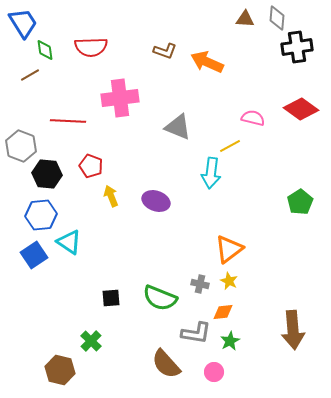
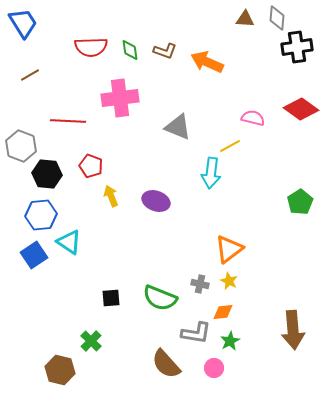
green diamond: moved 85 px right
pink circle: moved 4 px up
